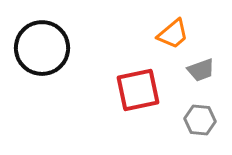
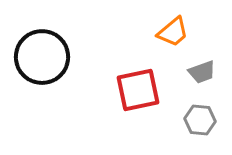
orange trapezoid: moved 2 px up
black circle: moved 9 px down
gray trapezoid: moved 1 px right, 2 px down
